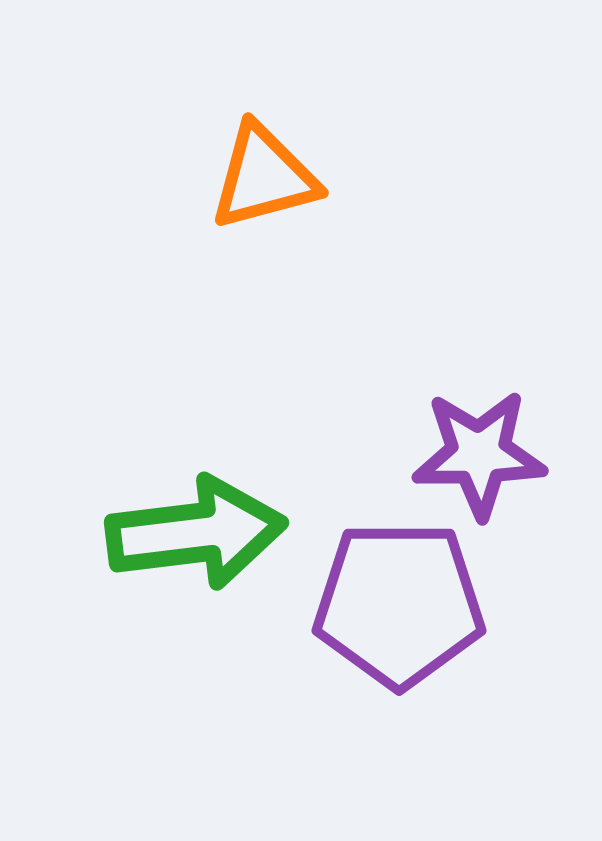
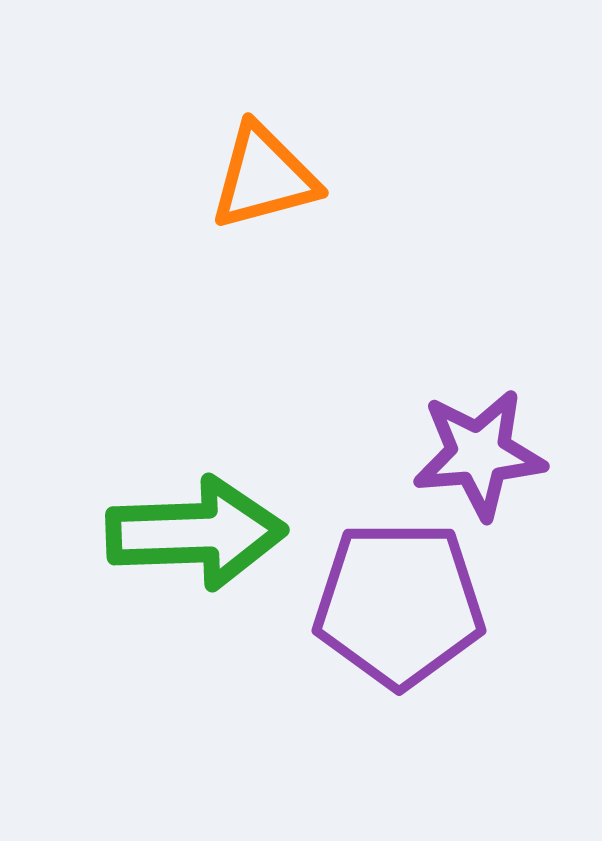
purple star: rotated 4 degrees counterclockwise
green arrow: rotated 5 degrees clockwise
